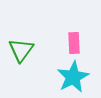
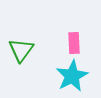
cyan star: moved 1 px left, 1 px up
